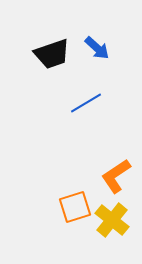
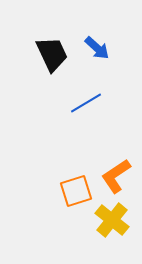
black trapezoid: rotated 96 degrees counterclockwise
orange square: moved 1 px right, 16 px up
